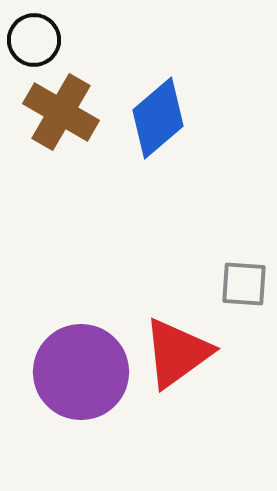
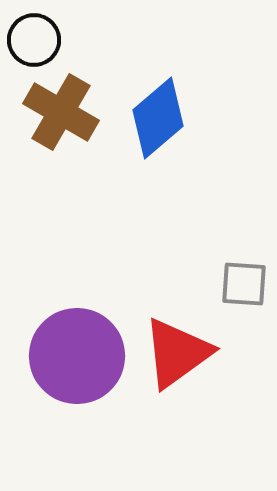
purple circle: moved 4 px left, 16 px up
